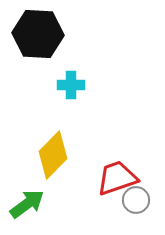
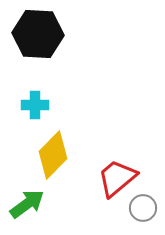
cyan cross: moved 36 px left, 20 px down
red trapezoid: rotated 21 degrees counterclockwise
gray circle: moved 7 px right, 8 px down
